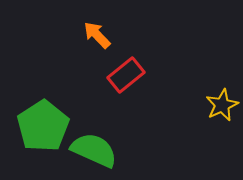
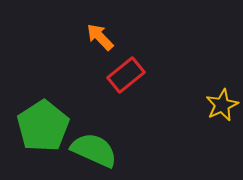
orange arrow: moved 3 px right, 2 px down
